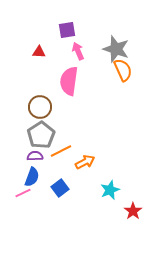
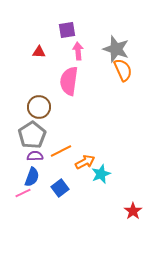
pink arrow: rotated 18 degrees clockwise
brown circle: moved 1 px left
gray pentagon: moved 9 px left
cyan star: moved 9 px left, 16 px up
